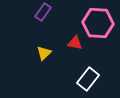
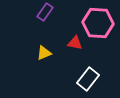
purple rectangle: moved 2 px right
yellow triangle: rotated 21 degrees clockwise
